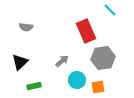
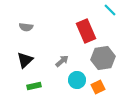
black triangle: moved 5 px right, 2 px up
orange square: rotated 16 degrees counterclockwise
